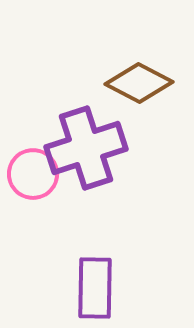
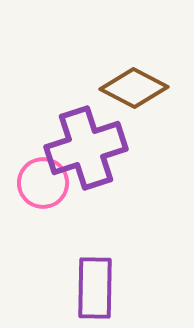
brown diamond: moved 5 px left, 5 px down
pink circle: moved 10 px right, 9 px down
